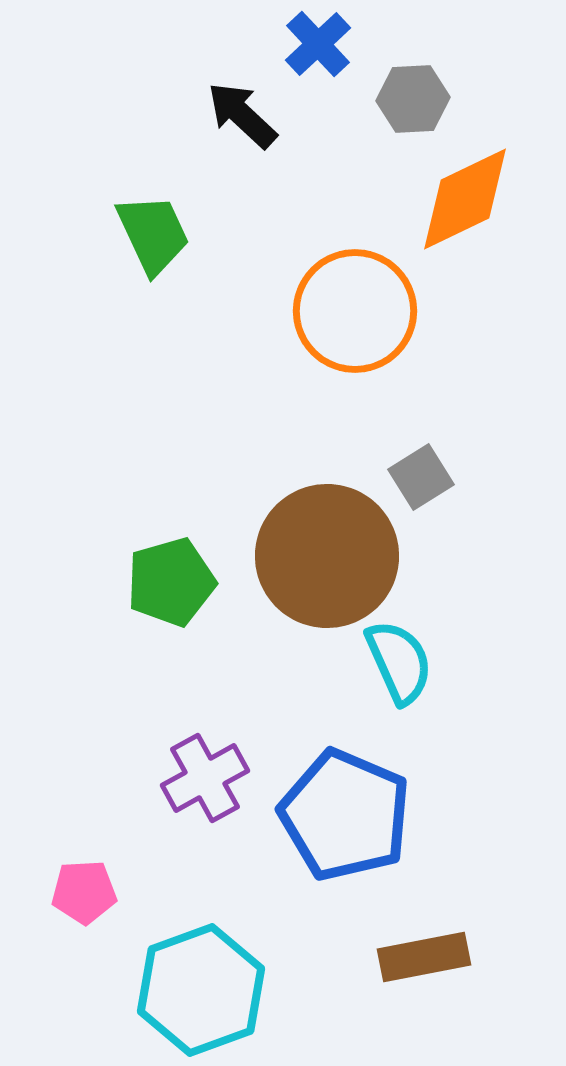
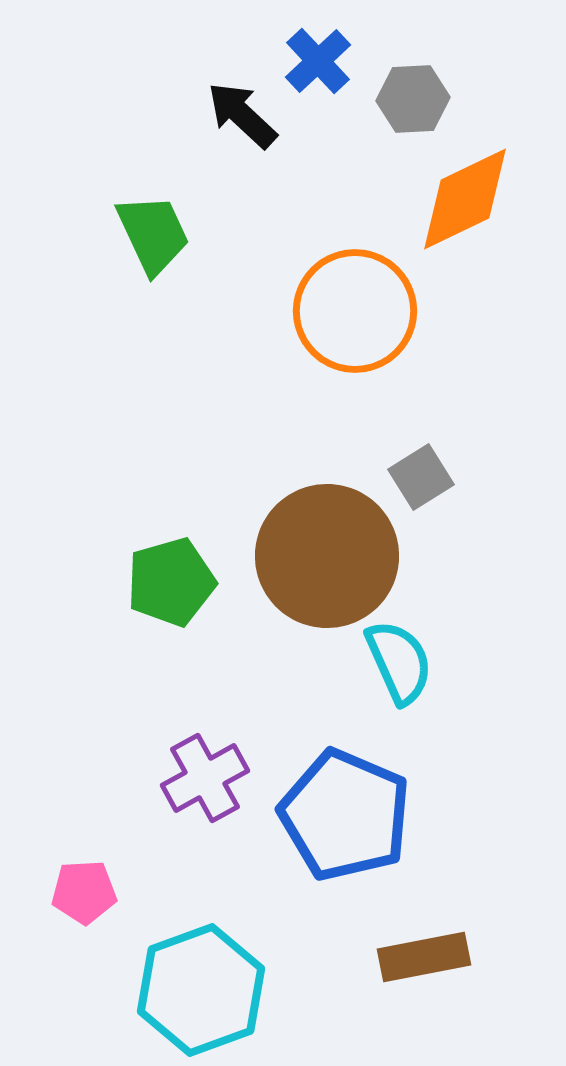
blue cross: moved 17 px down
